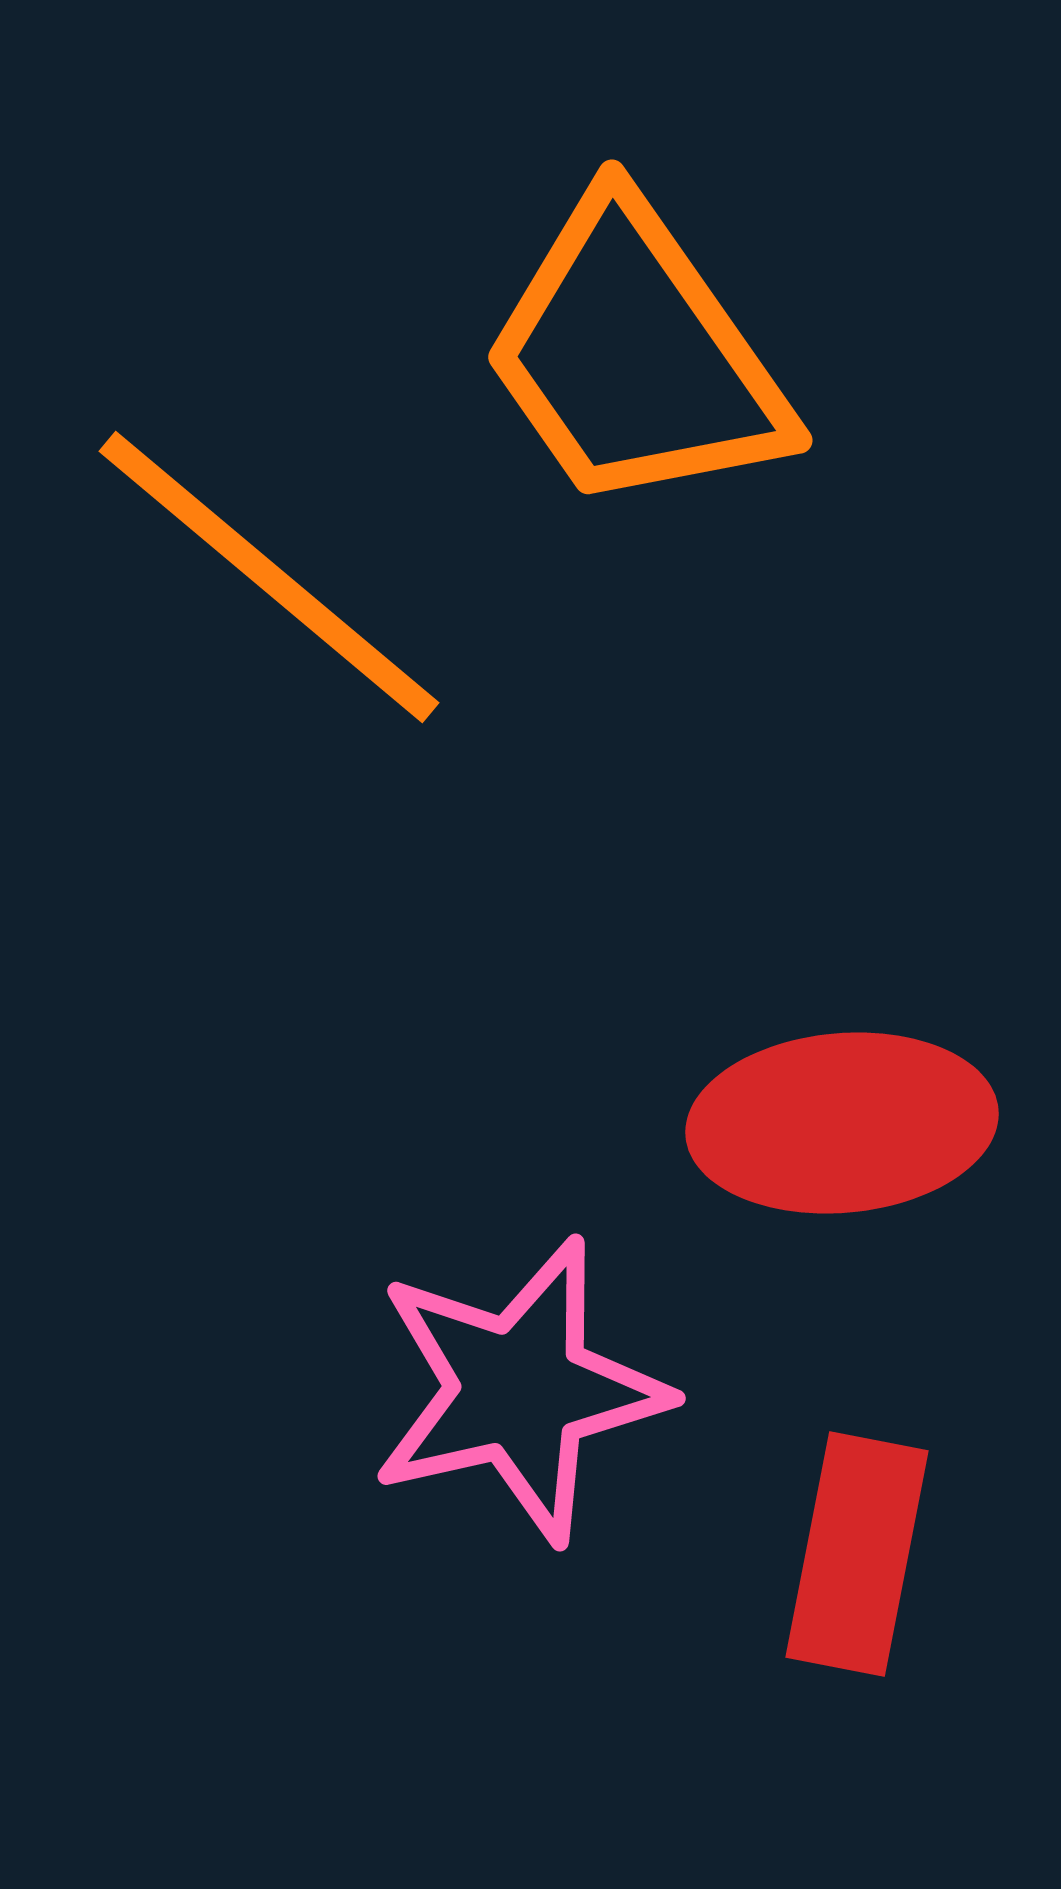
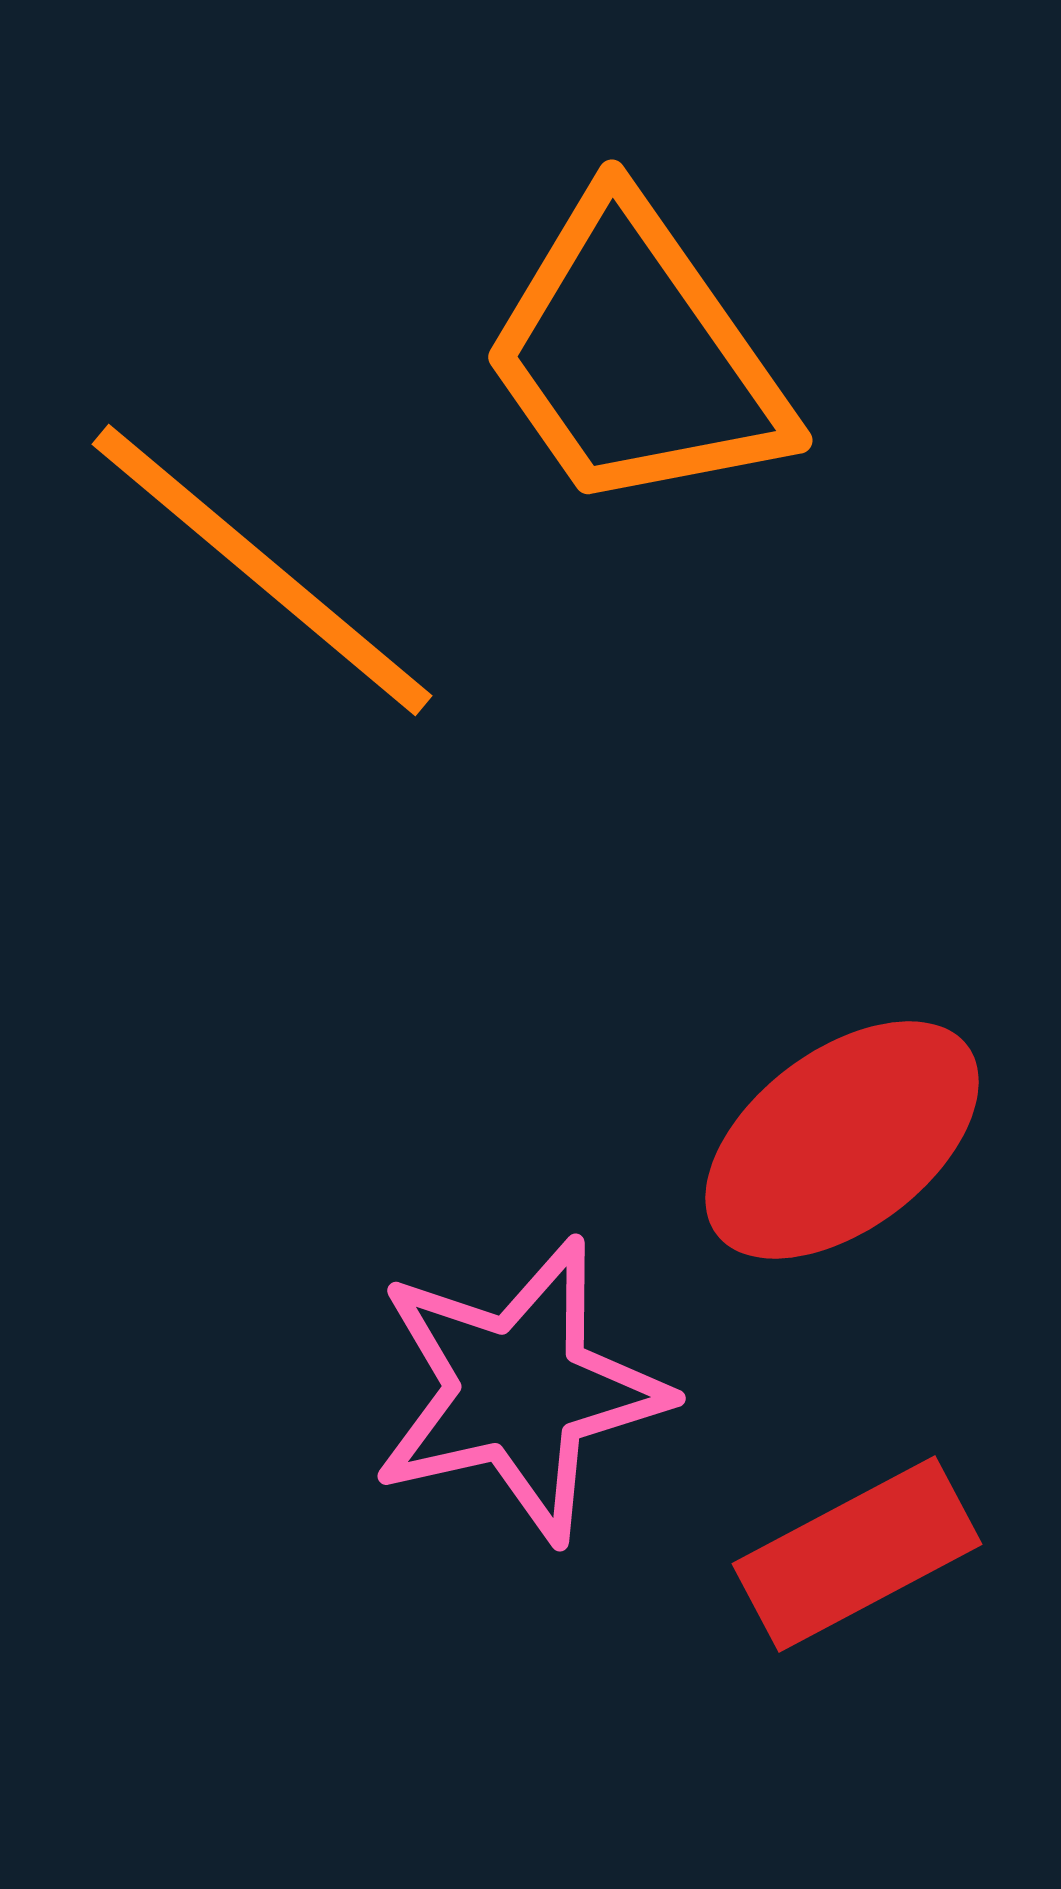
orange line: moved 7 px left, 7 px up
red ellipse: moved 17 px down; rotated 32 degrees counterclockwise
red rectangle: rotated 51 degrees clockwise
